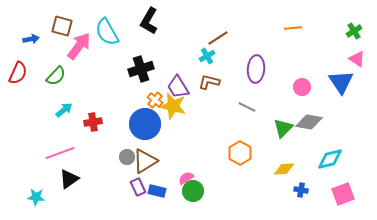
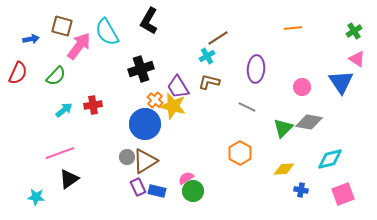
red cross: moved 17 px up
